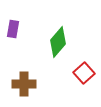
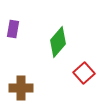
brown cross: moved 3 px left, 4 px down
